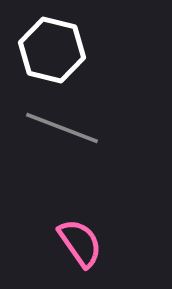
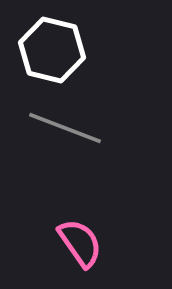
gray line: moved 3 px right
